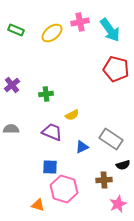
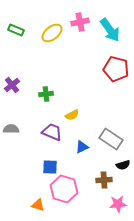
pink star: rotated 18 degrees clockwise
